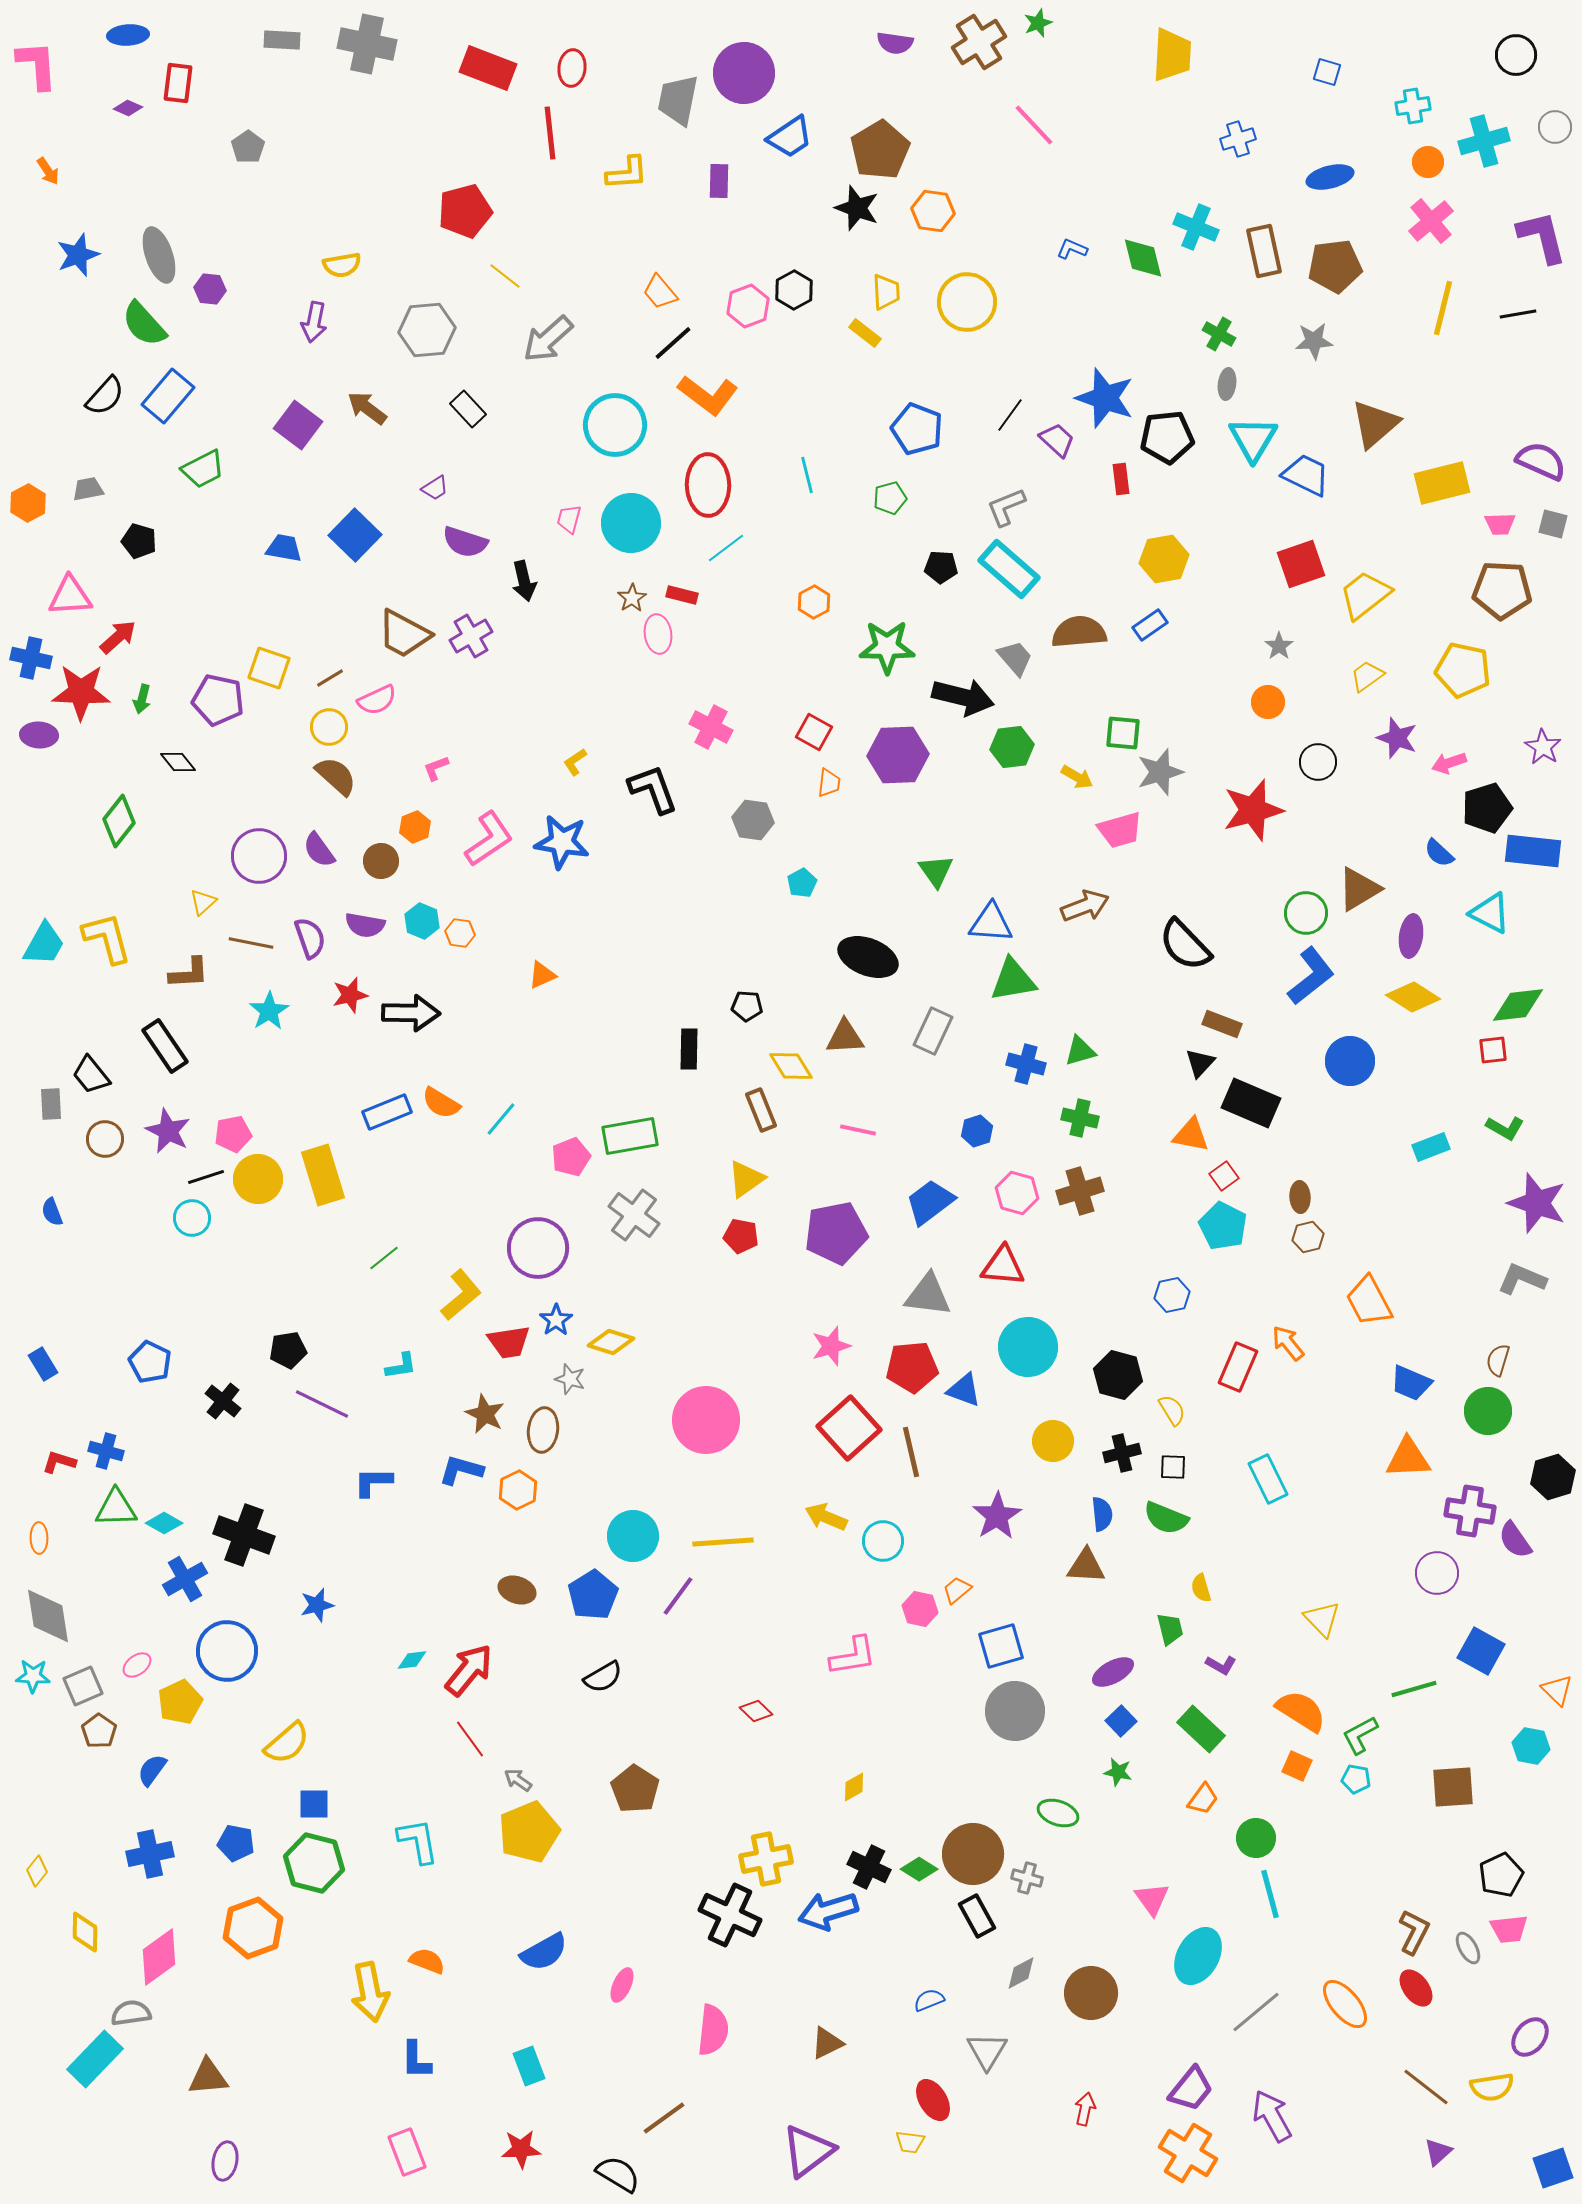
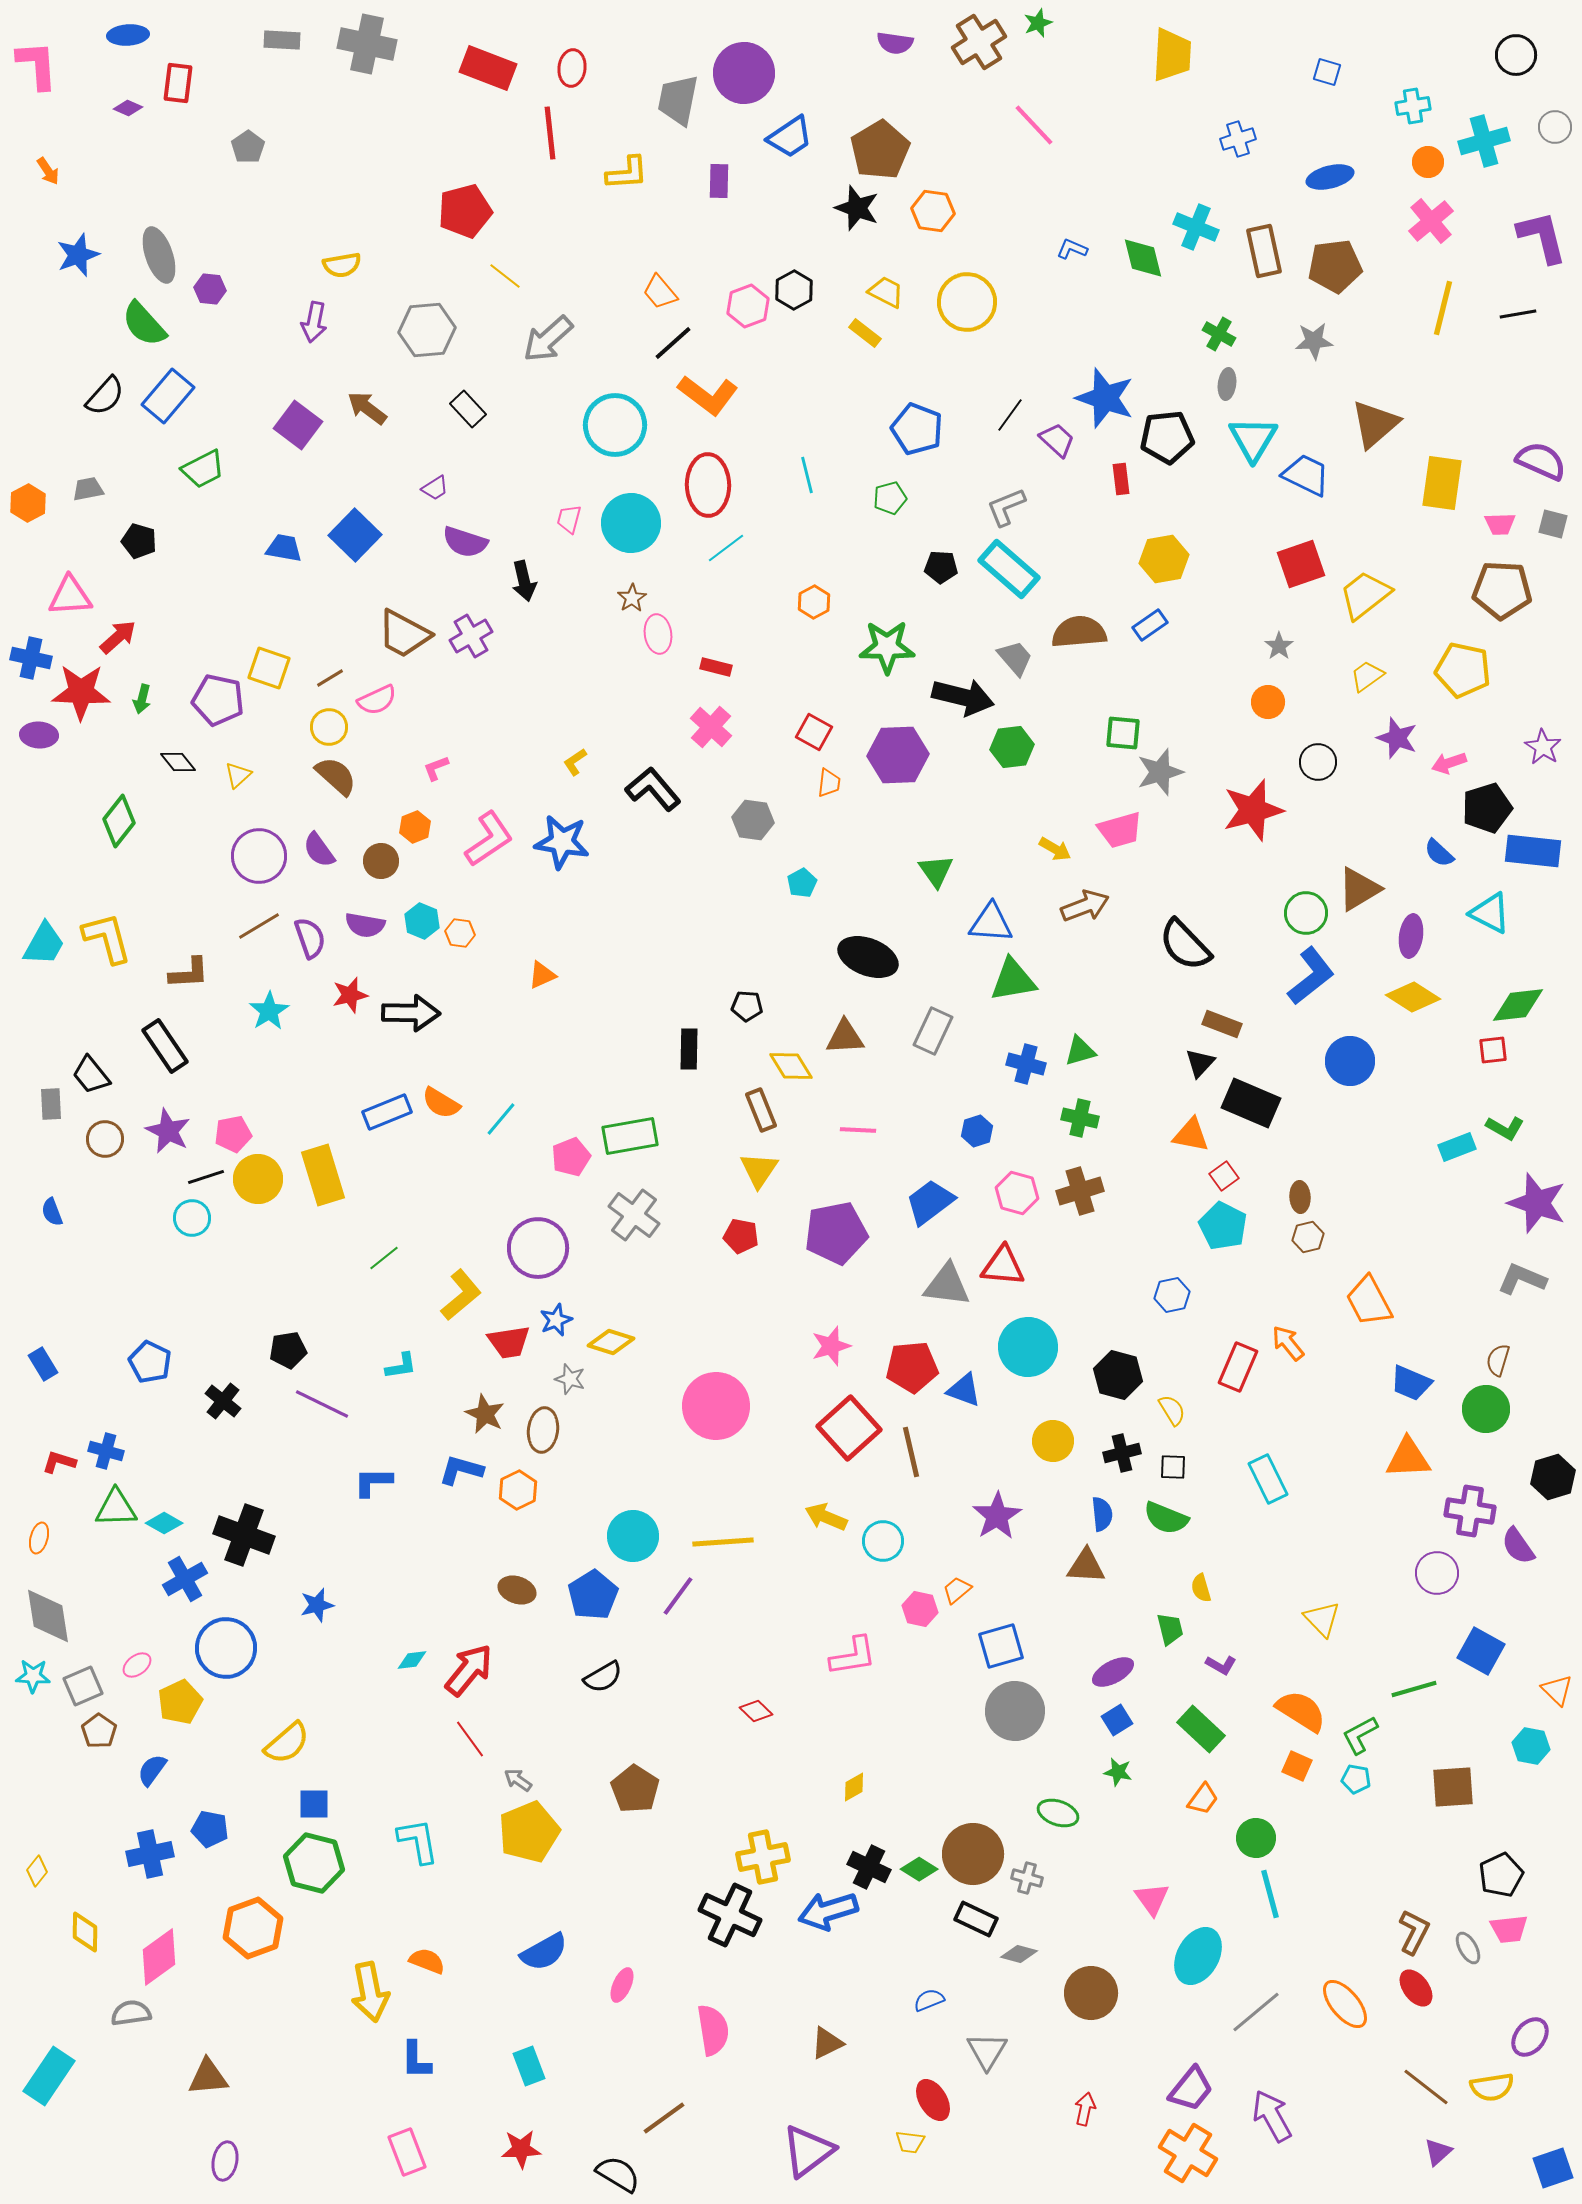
yellow trapezoid at (886, 292): rotated 60 degrees counterclockwise
yellow rectangle at (1442, 483): rotated 68 degrees counterclockwise
red rectangle at (682, 595): moved 34 px right, 72 px down
pink cross at (711, 727): rotated 15 degrees clockwise
yellow arrow at (1077, 777): moved 22 px left, 72 px down
black L-shape at (653, 789): rotated 20 degrees counterclockwise
yellow triangle at (203, 902): moved 35 px right, 127 px up
brown line at (251, 943): moved 8 px right, 17 px up; rotated 42 degrees counterclockwise
pink line at (858, 1130): rotated 9 degrees counterclockwise
cyan rectangle at (1431, 1147): moved 26 px right
yellow triangle at (746, 1179): moved 13 px right, 9 px up; rotated 21 degrees counterclockwise
gray triangle at (928, 1295): moved 19 px right, 10 px up
blue star at (556, 1320): rotated 12 degrees clockwise
green circle at (1488, 1411): moved 2 px left, 2 px up
pink circle at (706, 1420): moved 10 px right, 14 px up
orange ellipse at (39, 1538): rotated 16 degrees clockwise
purple semicircle at (1515, 1540): moved 3 px right, 6 px down
blue circle at (227, 1651): moved 1 px left, 3 px up
blue square at (1121, 1721): moved 4 px left, 1 px up; rotated 12 degrees clockwise
blue pentagon at (236, 1843): moved 26 px left, 14 px up
yellow cross at (766, 1859): moved 3 px left, 2 px up
black rectangle at (977, 1916): moved 1 px left, 3 px down; rotated 36 degrees counterclockwise
gray diamond at (1021, 1973): moved 2 px left, 19 px up; rotated 42 degrees clockwise
pink semicircle at (713, 2030): rotated 15 degrees counterclockwise
cyan rectangle at (95, 2059): moved 46 px left, 17 px down; rotated 10 degrees counterclockwise
